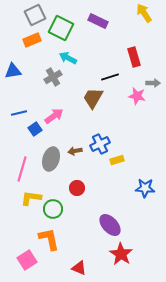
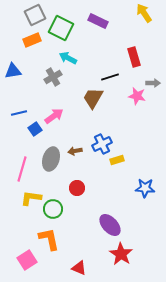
blue cross: moved 2 px right
